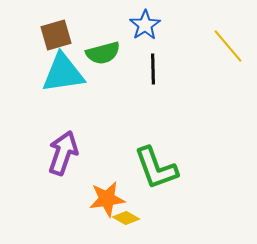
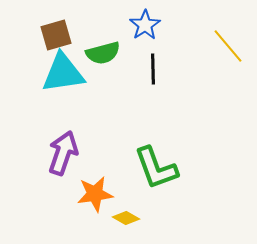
orange star: moved 12 px left, 5 px up
